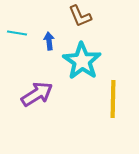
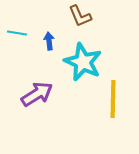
cyan star: moved 1 px right, 1 px down; rotated 9 degrees counterclockwise
